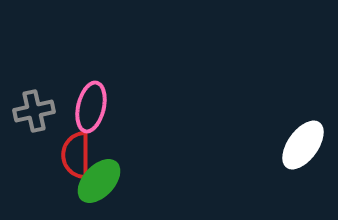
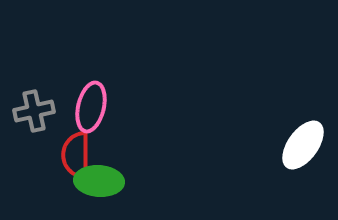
green ellipse: rotated 51 degrees clockwise
